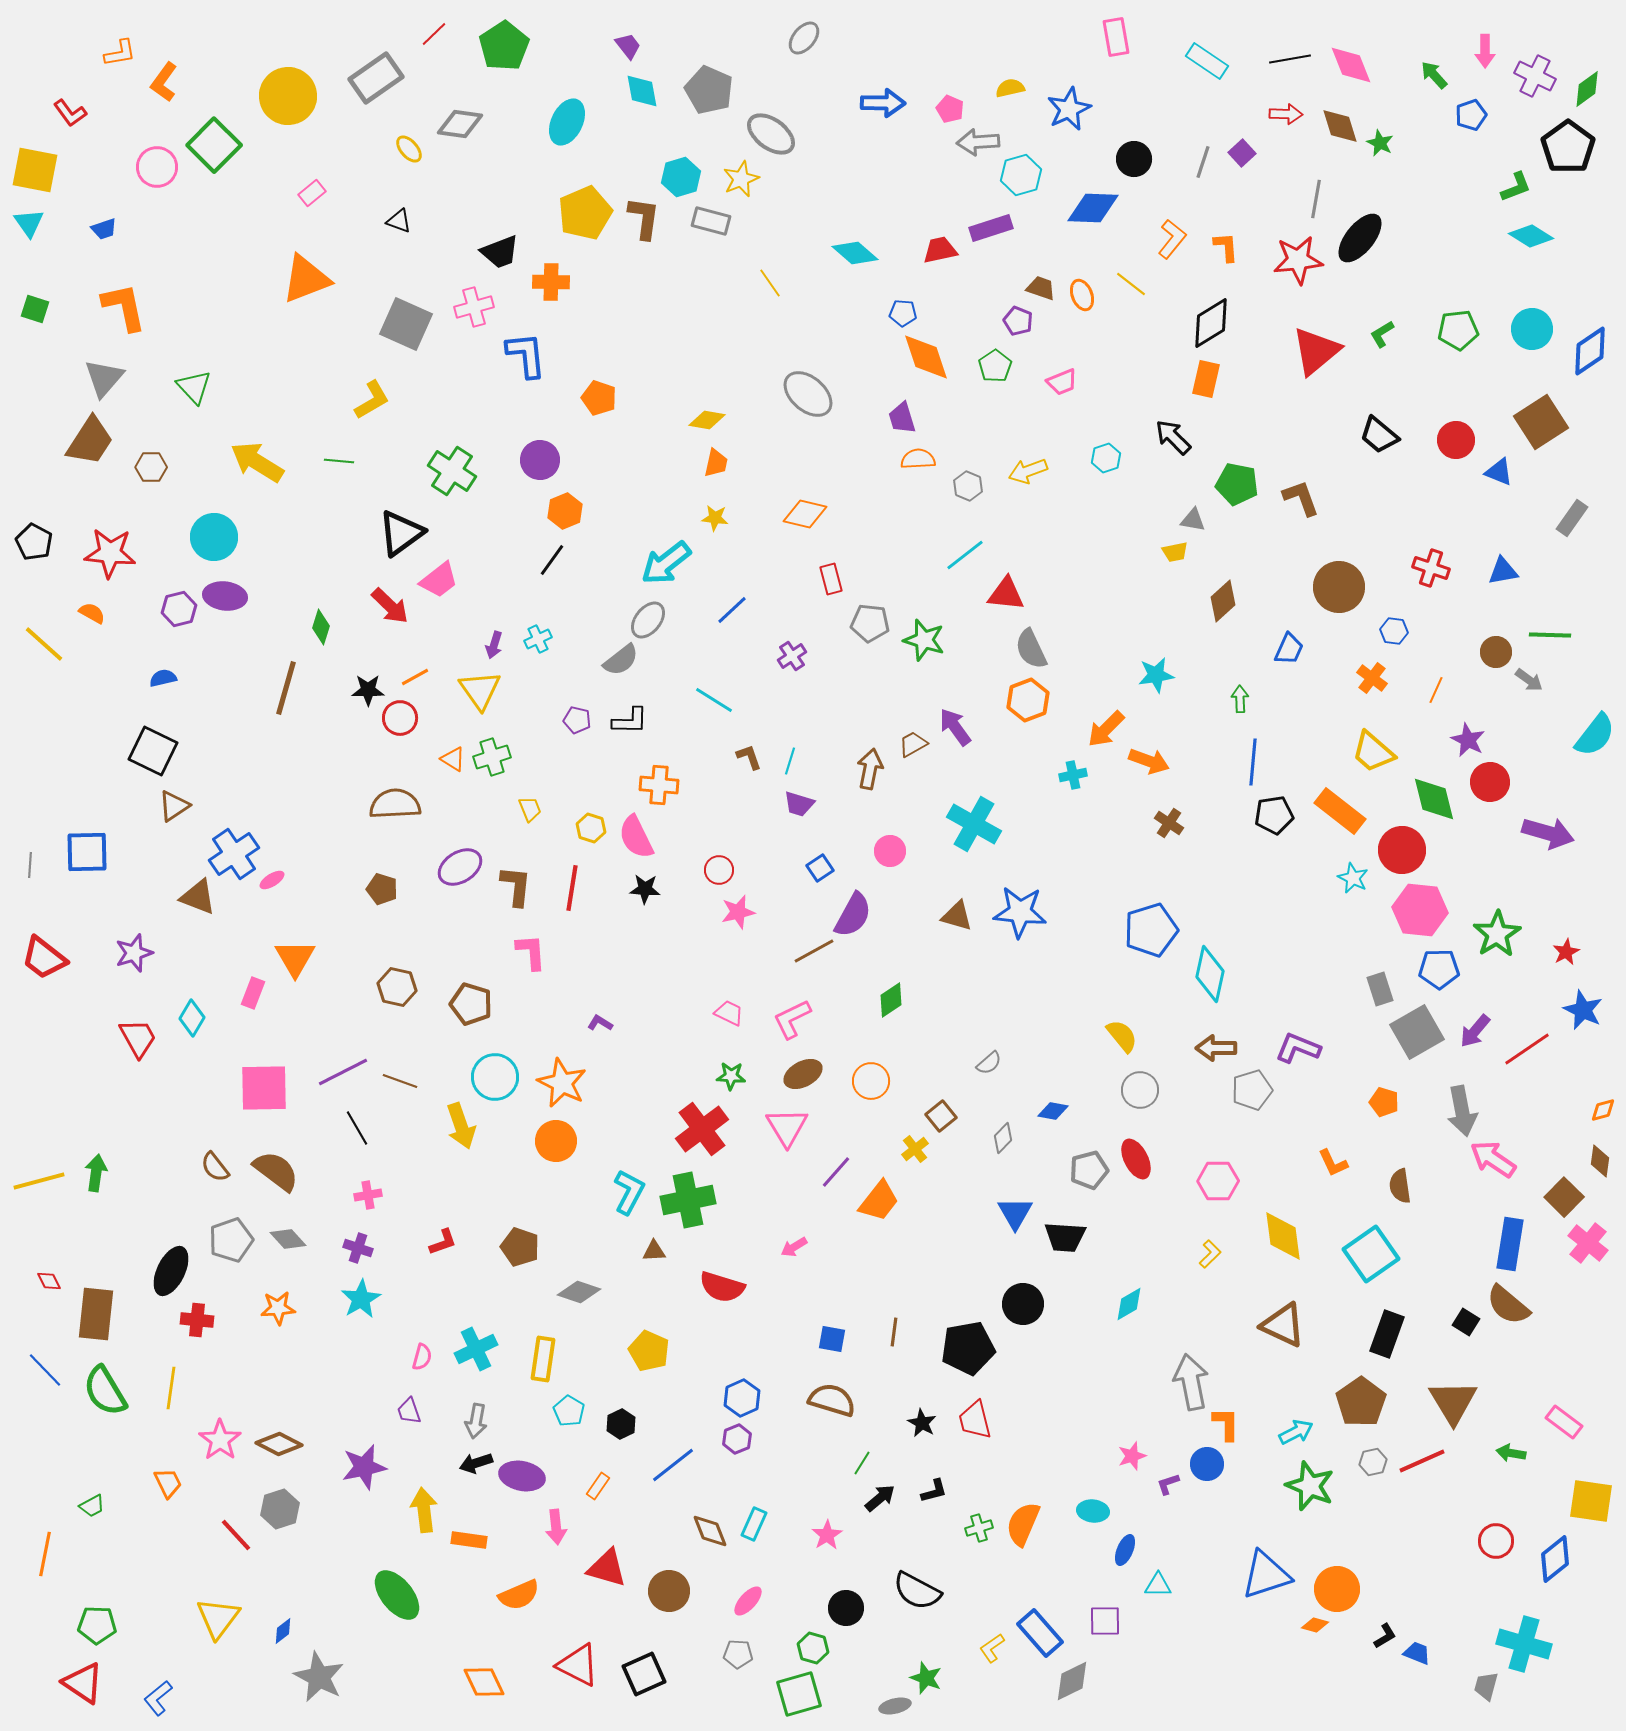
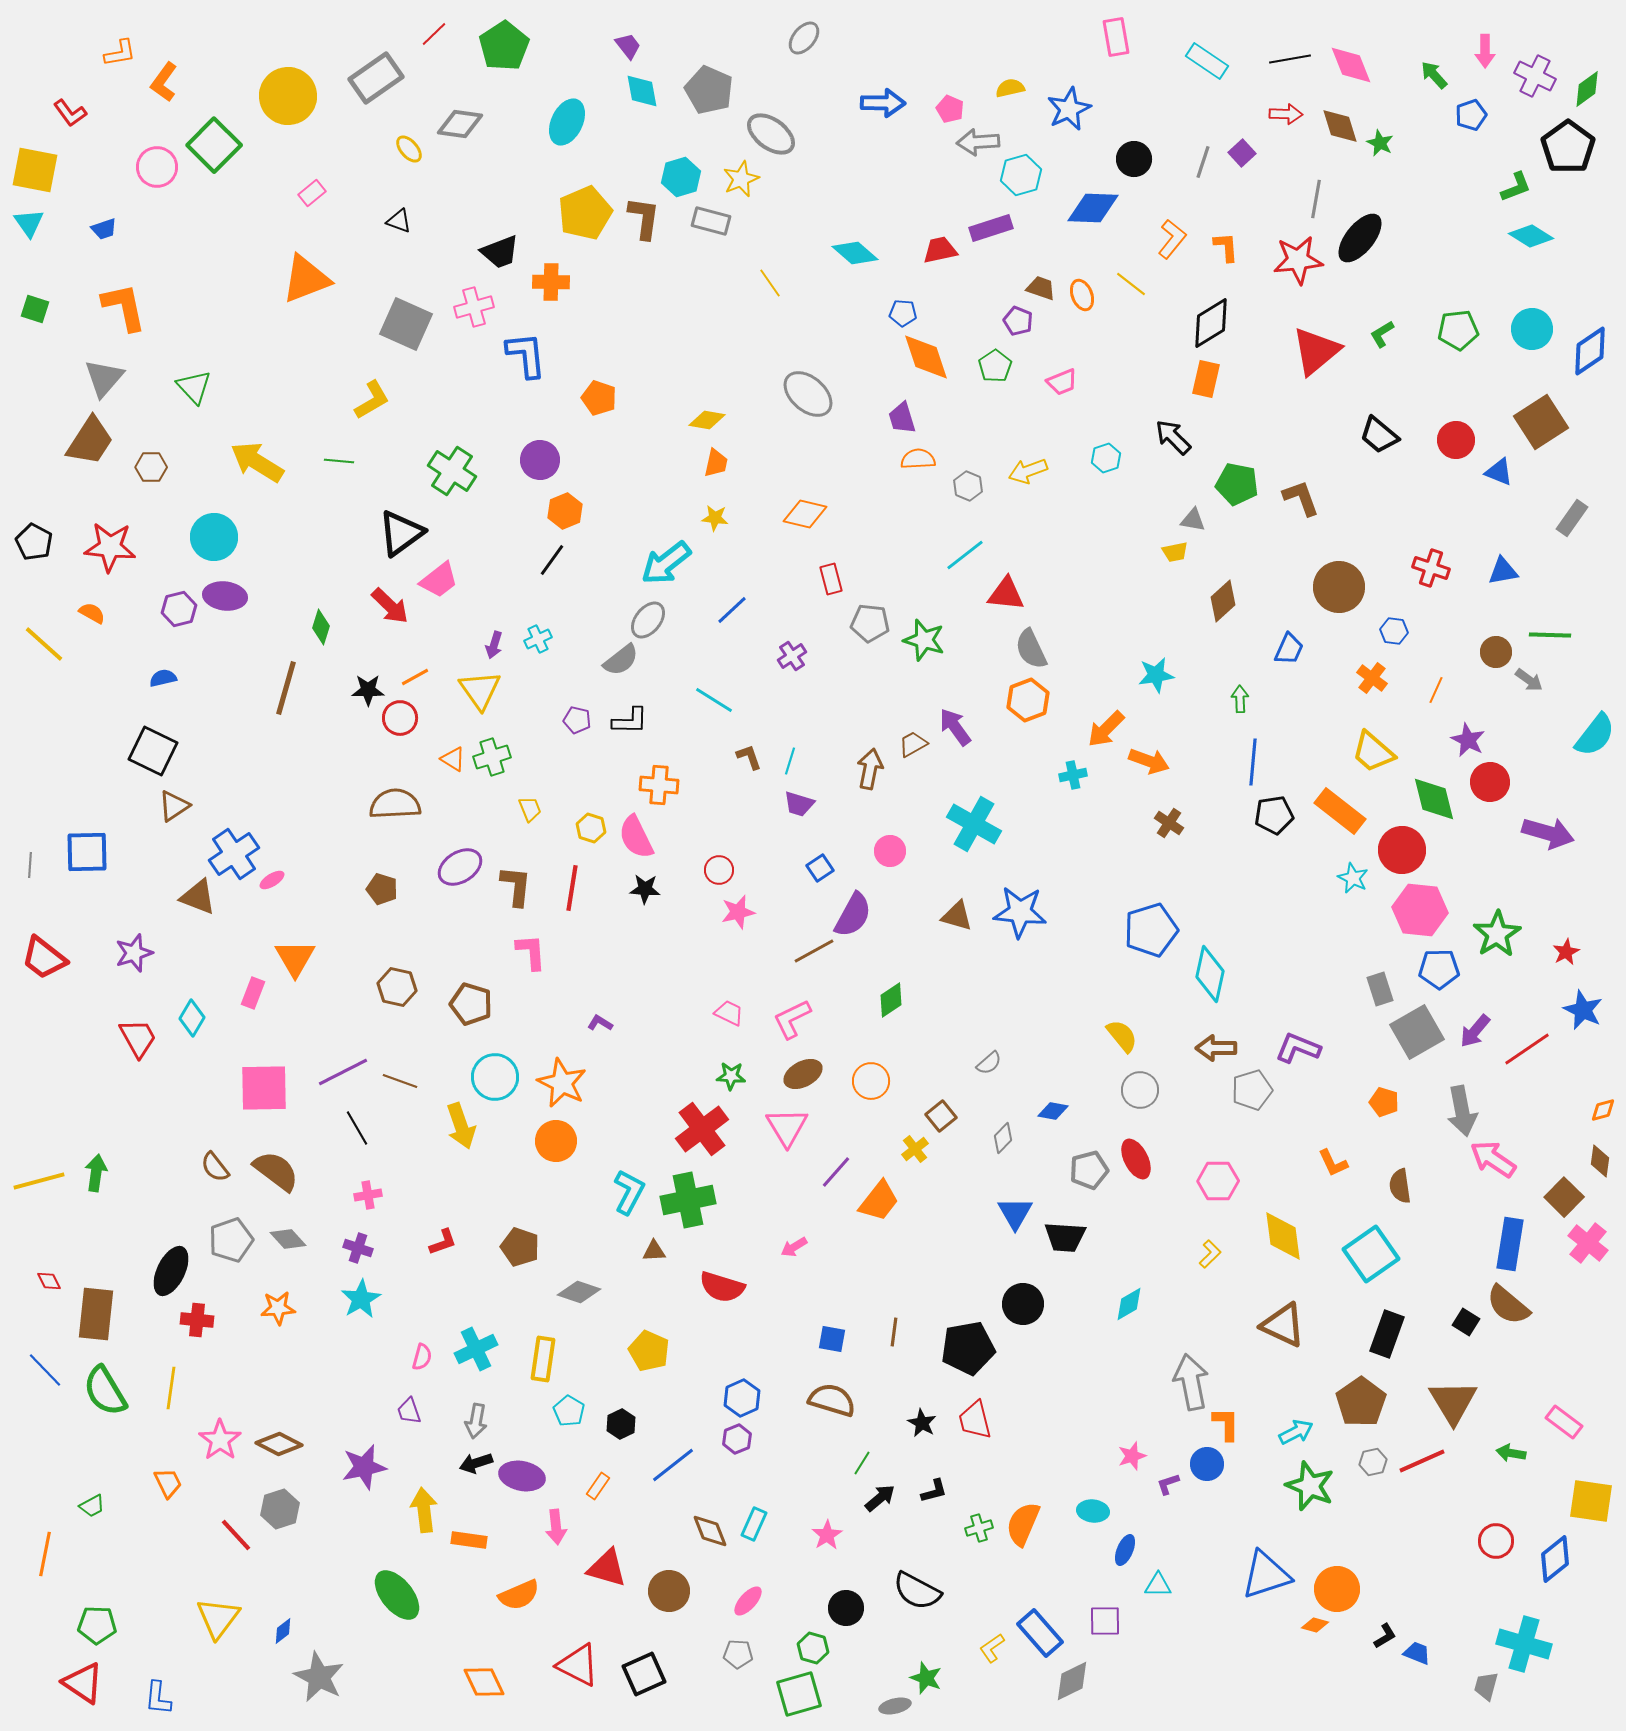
red star at (110, 553): moved 6 px up
blue L-shape at (158, 1698): rotated 45 degrees counterclockwise
